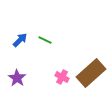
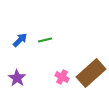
green line: rotated 40 degrees counterclockwise
